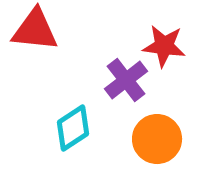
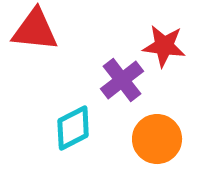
purple cross: moved 4 px left
cyan diamond: rotated 6 degrees clockwise
